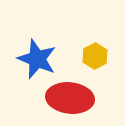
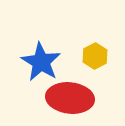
blue star: moved 4 px right, 3 px down; rotated 9 degrees clockwise
